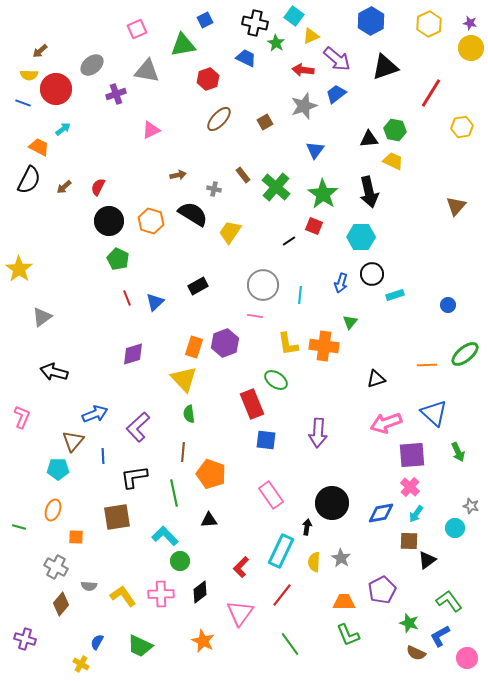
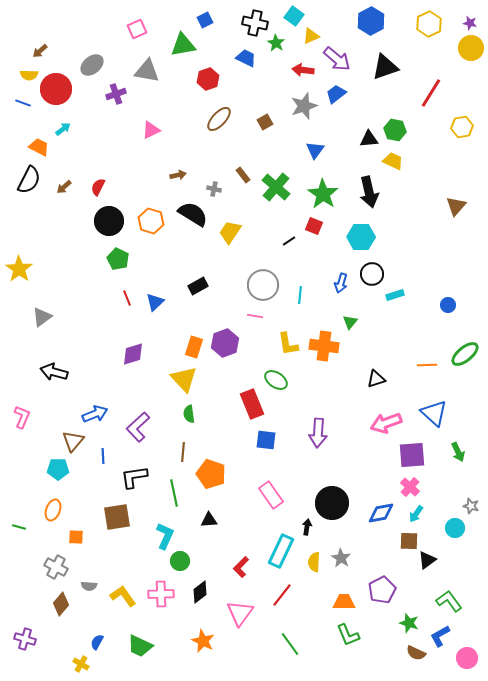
cyan L-shape at (165, 536): rotated 68 degrees clockwise
